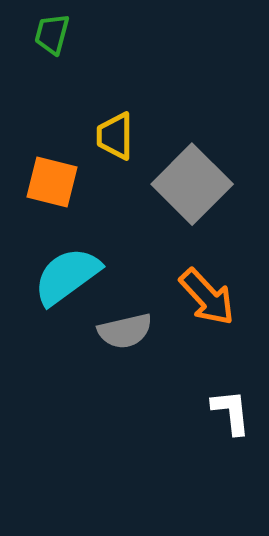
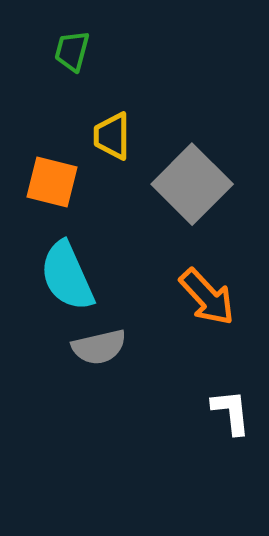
green trapezoid: moved 20 px right, 17 px down
yellow trapezoid: moved 3 px left
cyan semicircle: rotated 78 degrees counterclockwise
gray semicircle: moved 26 px left, 16 px down
